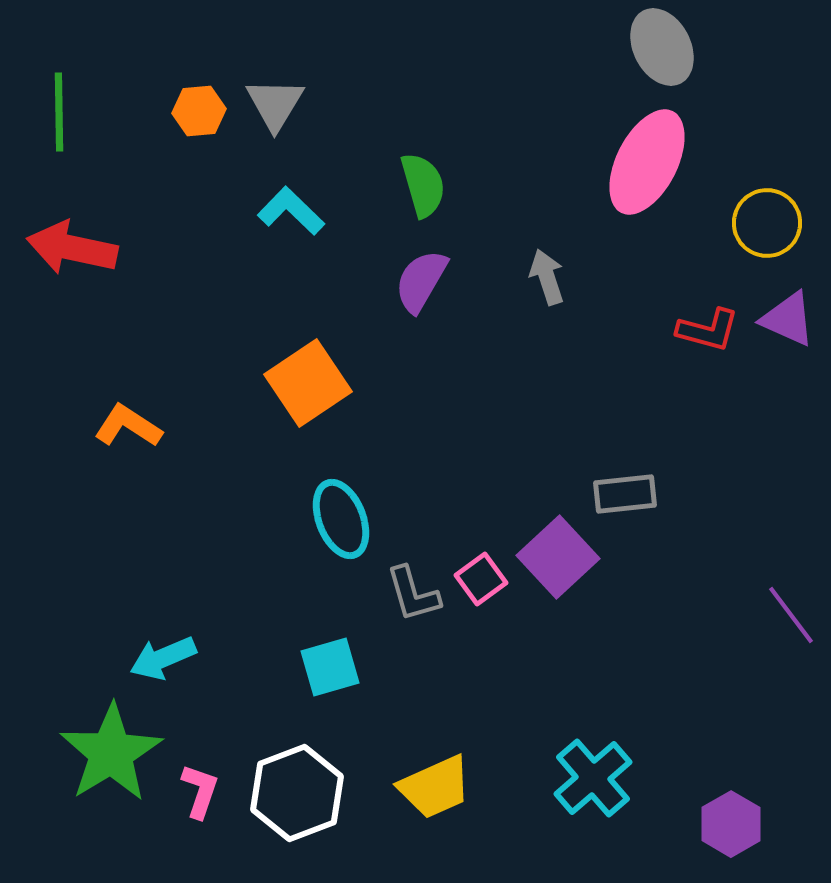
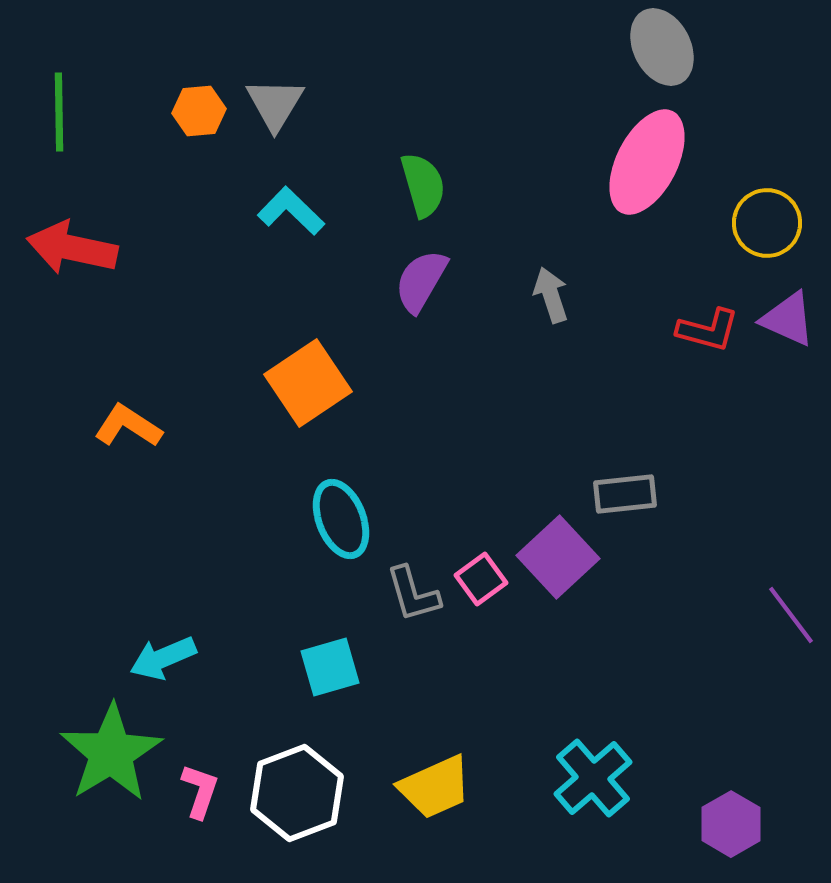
gray arrow: moved 4 px right, 18 px down
